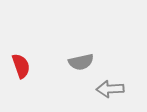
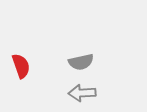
gray arrow: moved 28 px left, 4 px down
